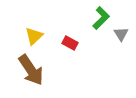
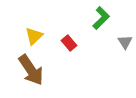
gray triangle: moved 4 px right, 8 px down
red rectangle: moved 1 px left; rotated 21 degrees clockwise
